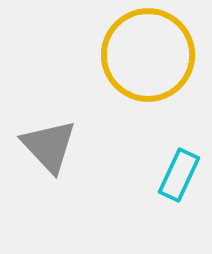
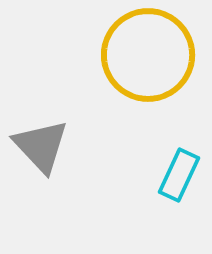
gray triangle: moved 8 px left
